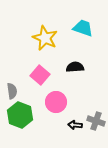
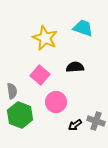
black arrow: rotated 40 degrees counterclockwise
